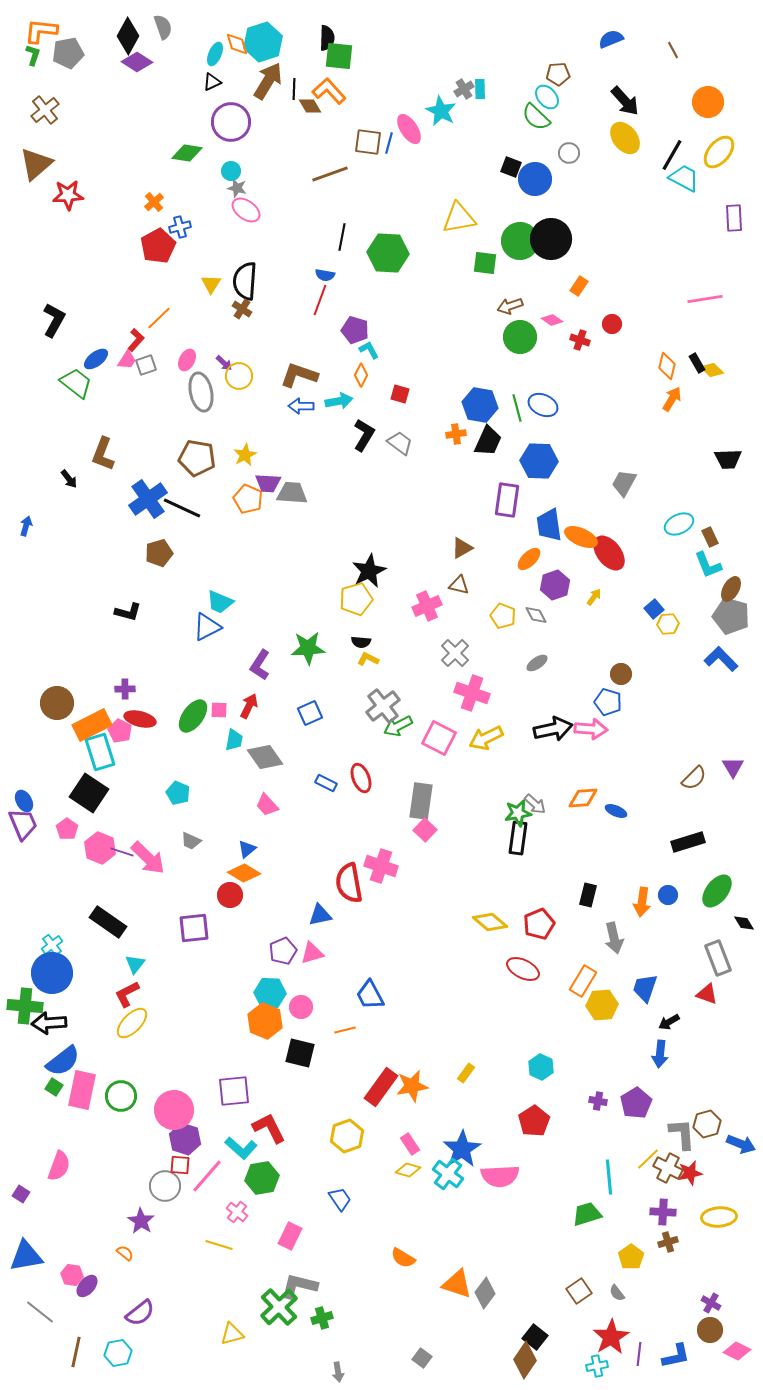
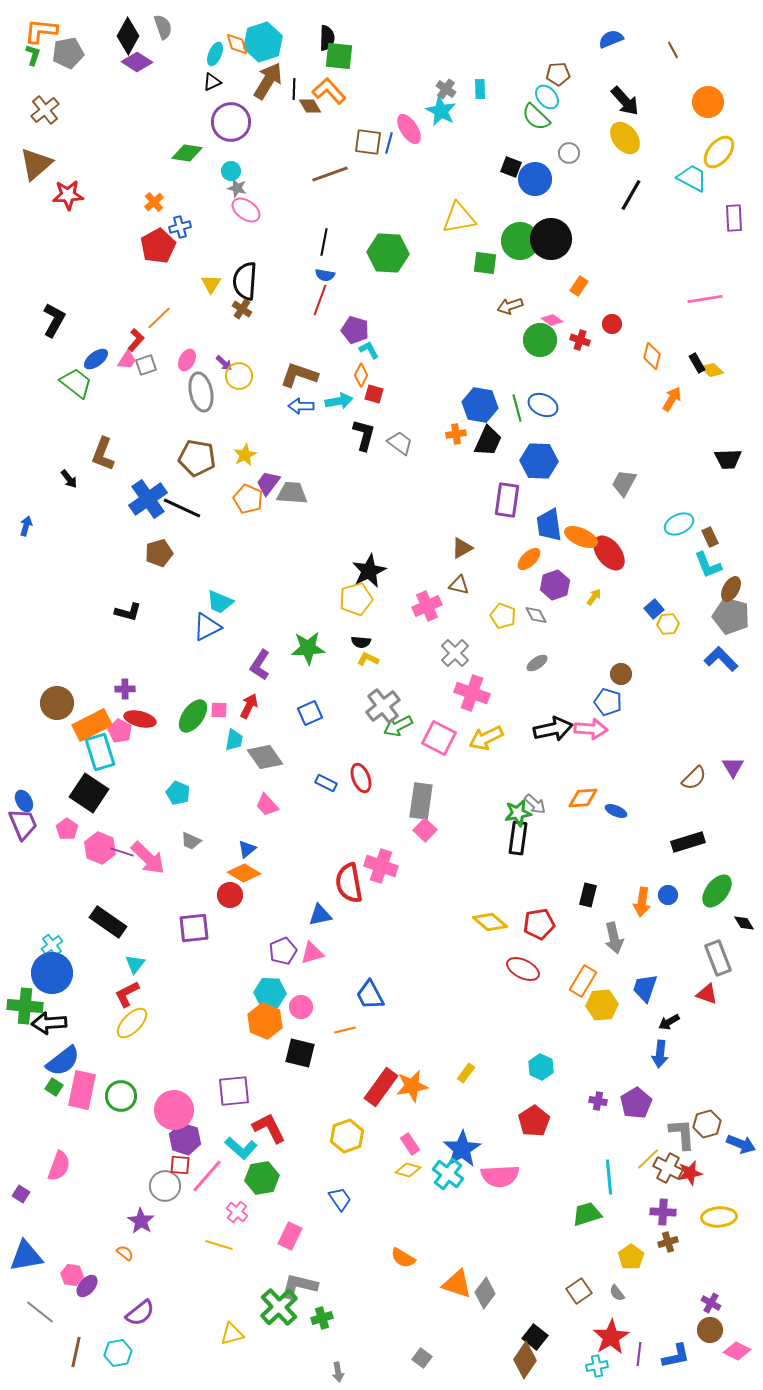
gray cross at (464, 89): moved 18 px left; rotated 24 degrees counterclockwise
black line at (672, 155): moved 41 px left, 40 px down
cyan trapezoid at (684, 178): moved 8 px right
black line at (342, 237): moved 18 px left, 5 px down
green circle at (520, 337): moved 20 px right, 3 px down
orange diamond at (667, 366): moved 15 px left, 10 px up
red square at (400, 394): moved 26 px left
black L-shape at (364, 435): rotated 16 degrees counterclockwise
purple trapezoid at (268, 483): rotated 124 degrees clockwise
red pentagon at (539, 924): rotated 12 degrees clockwise
